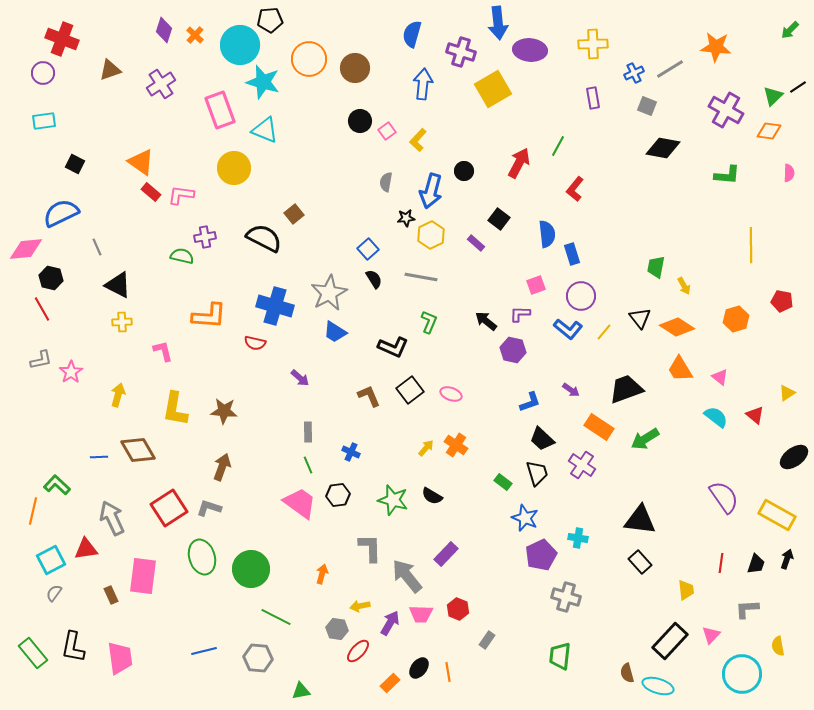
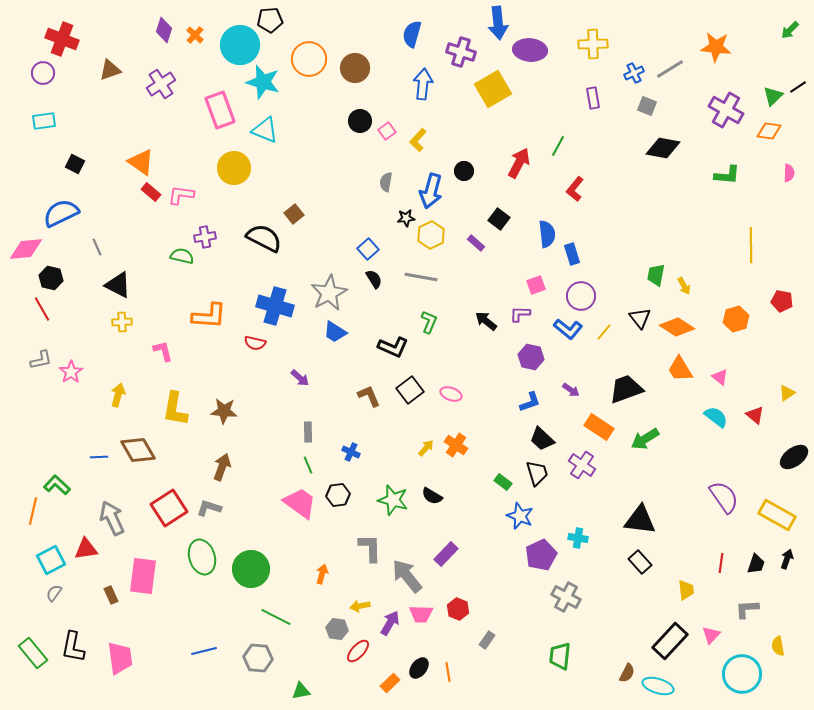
green trapezoid at (656, 267): moved 8 px down
purple hexagon at (513, 350): moved 18 px right, 7 px down
blue star at (525, 518): moved 5 px left, 2 px up
gray cross at (566, 597): rotated 12 degrees clockwise
brown semicircle at (627, 673): rotated 138 degrees counterclockwise
